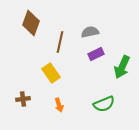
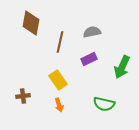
brown diamond: rotated 10 degrees counterclockwise
gray semicircle: moved 2 px right
purple rectangle: moved 7 px left, 5 px down
yellow rectangle: moved 7 px right, 7 px down
brown cross: moved 3 px up
green semicircle: rotated 35 degrees clockwise
